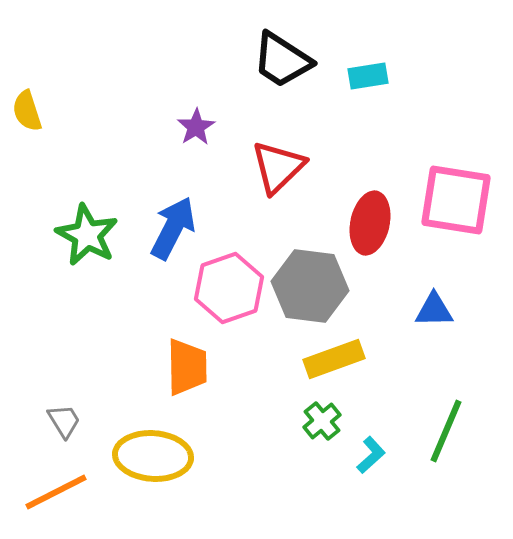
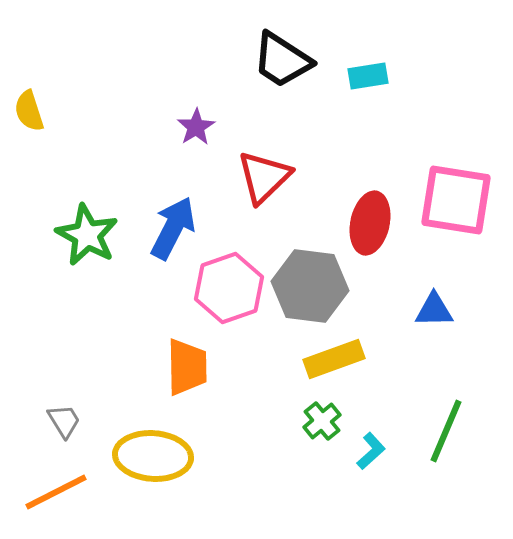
yellow semicircle: moved 2 px right
red triangle: moved 14 px left, 10 px down
cyan L-shape: moved 4 px up
